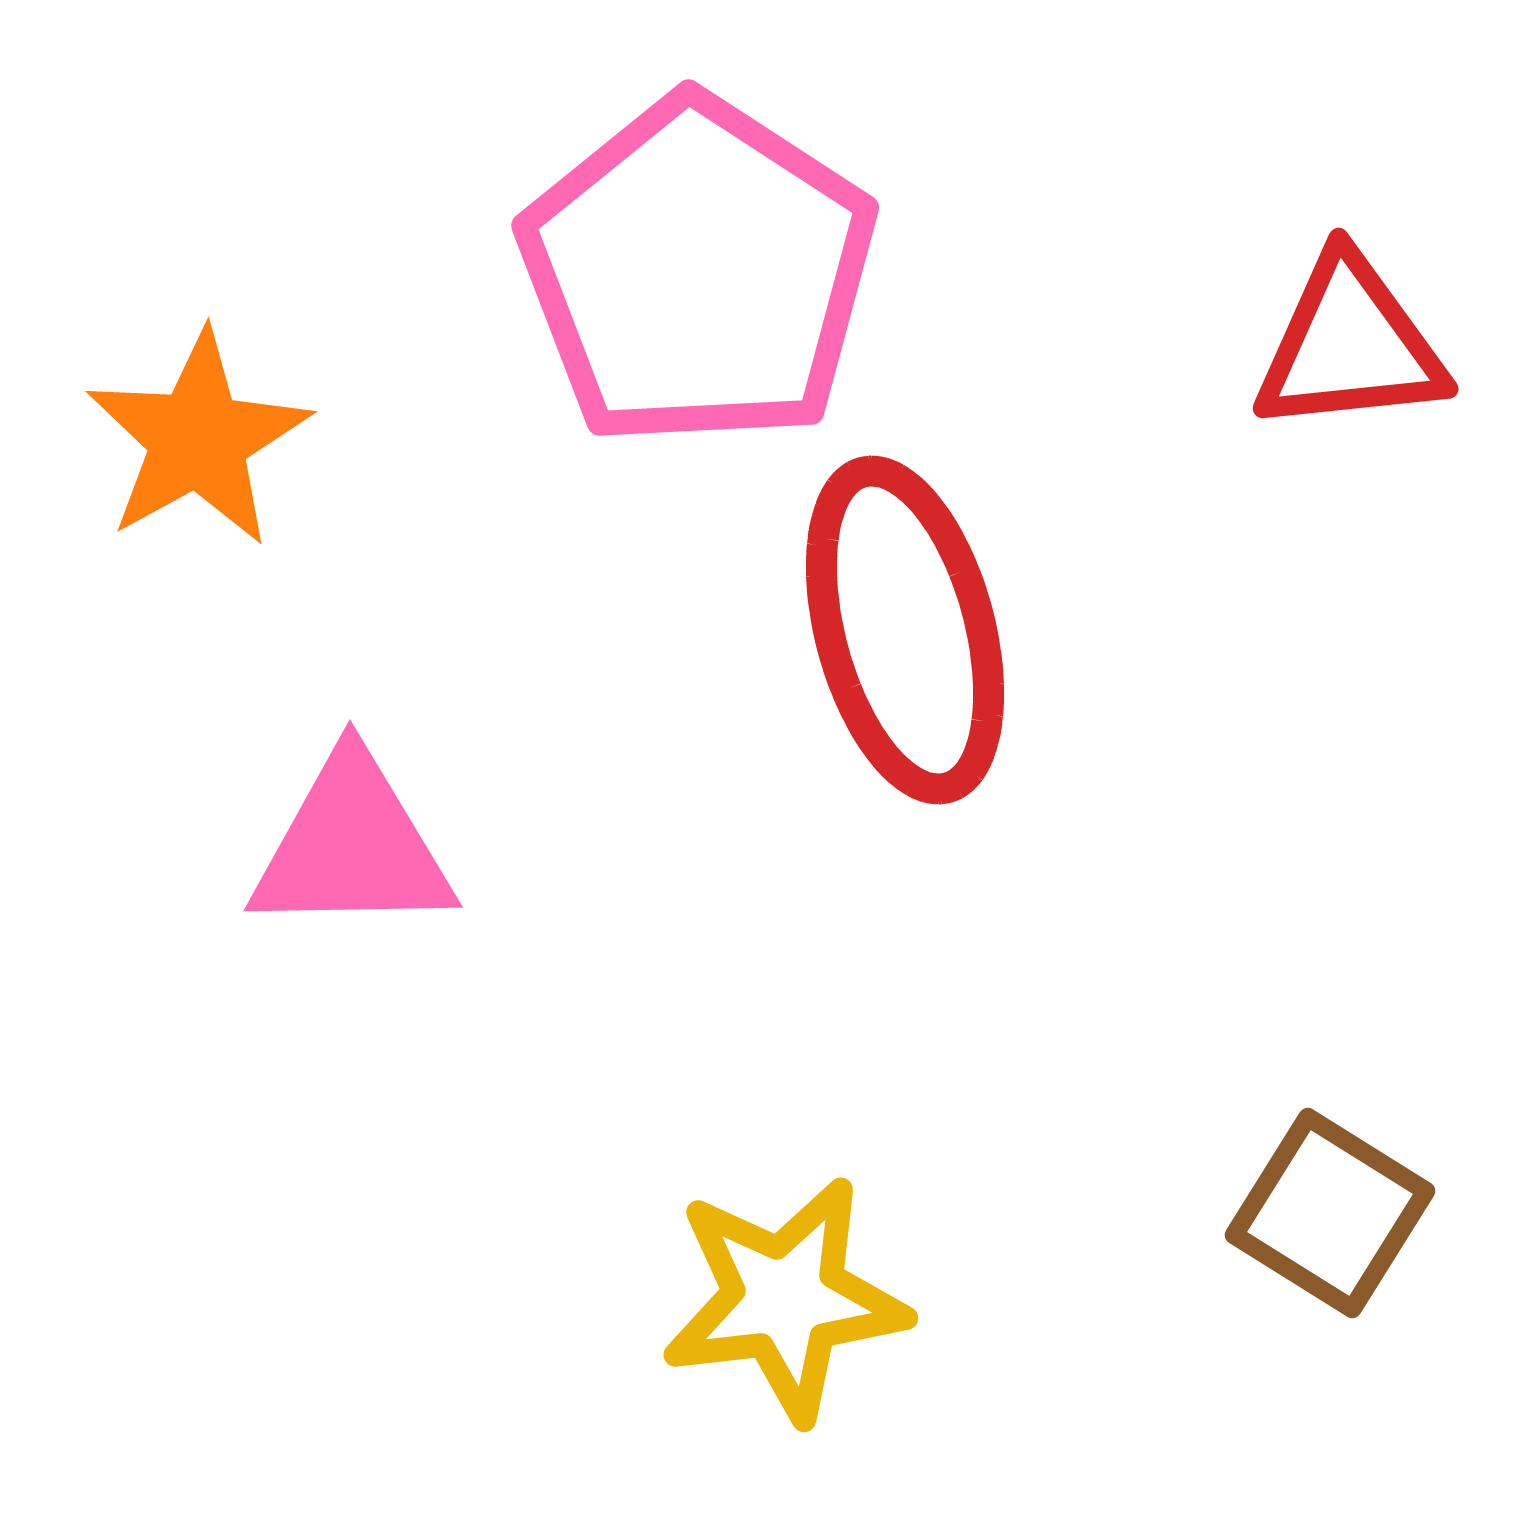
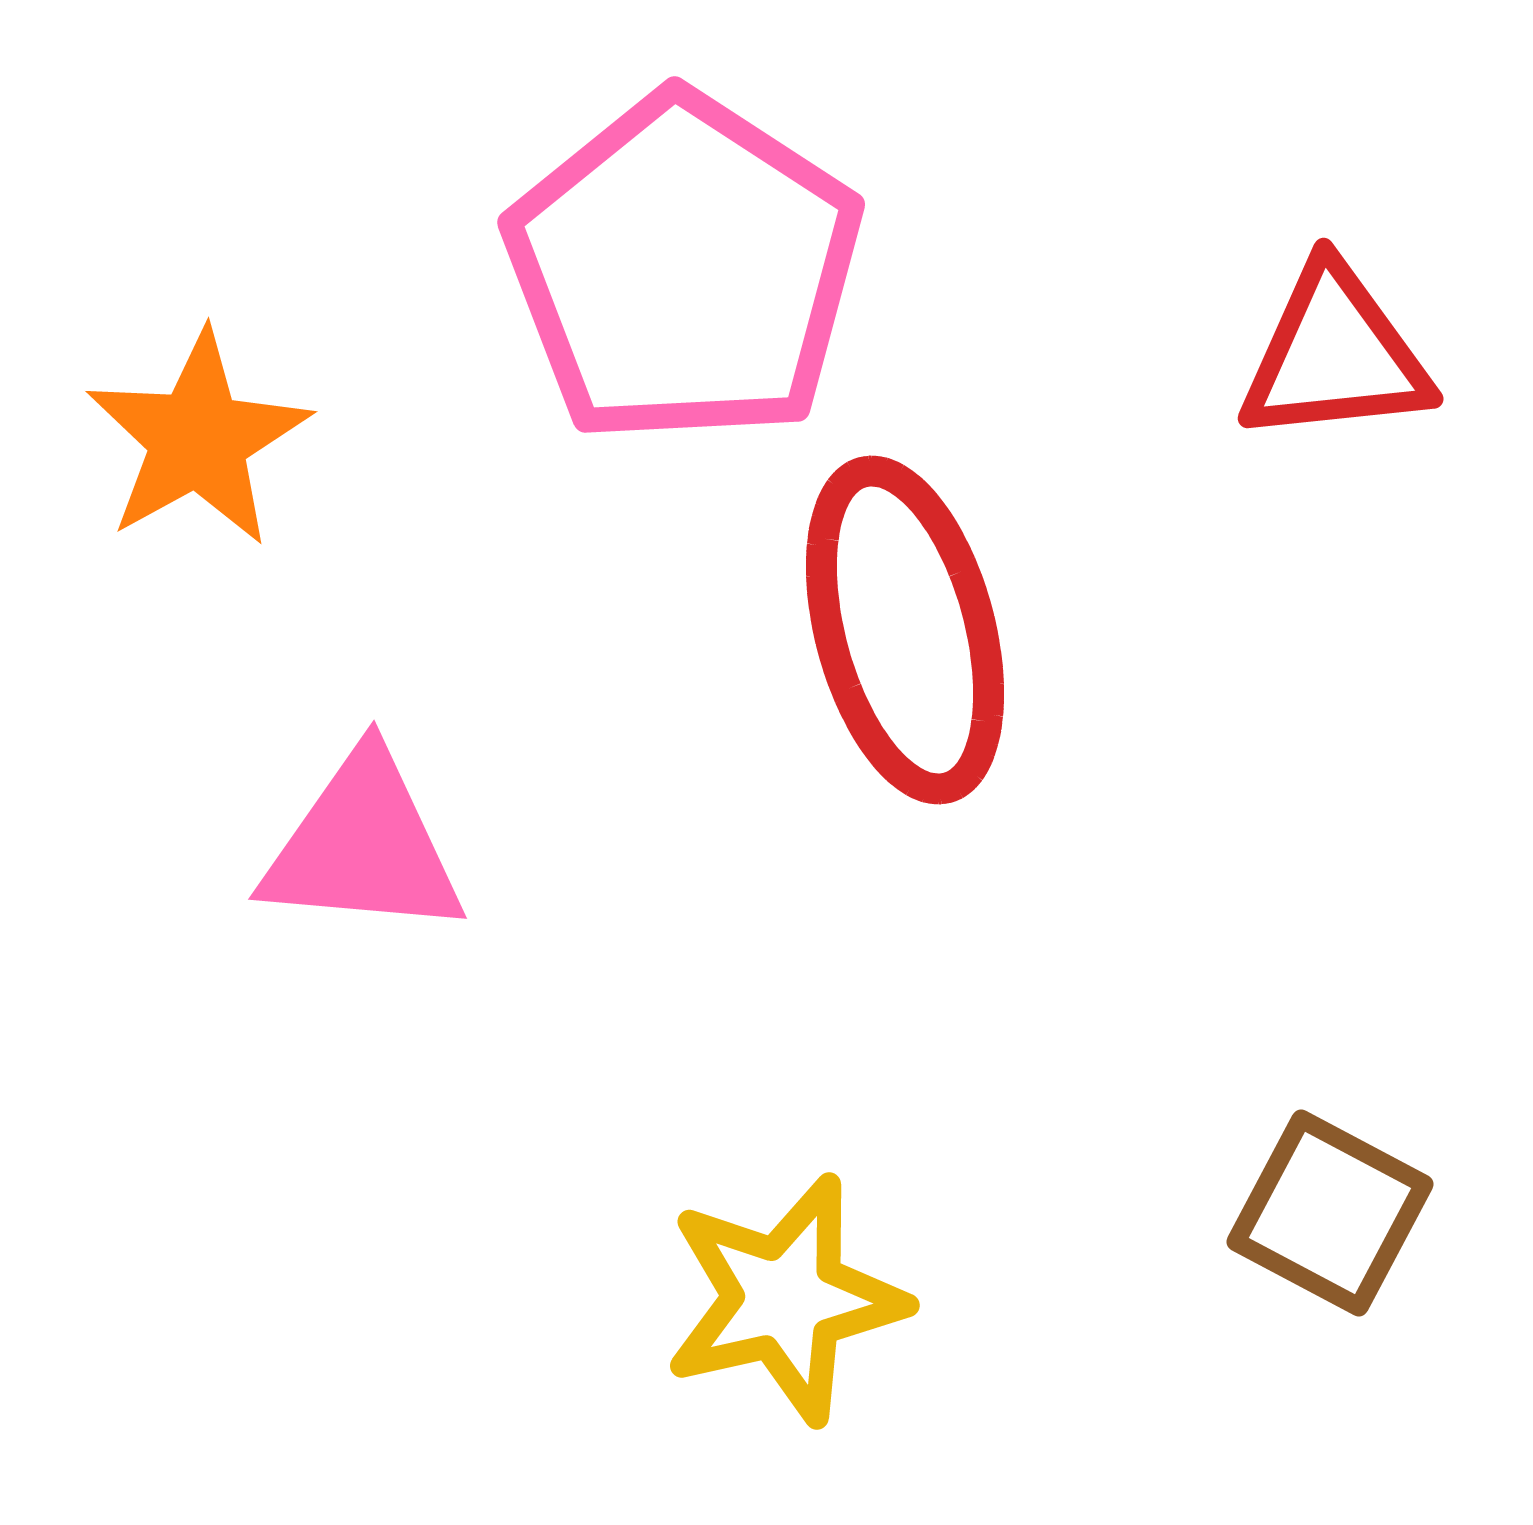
pink pentagon: moved 14 px left, 3 px up
red triangle: moved 15 px left, 10 px down
pink triangle: moved 11 px right; rotated 6 degrees clockwise
brown square: rotated 4 degrees counterclockwise
yellow star: rotated 6 degrees counterclockwise
